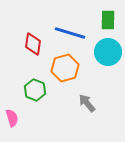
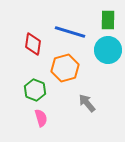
blue line: moved 1 px up
cyan circle: moved 2 px up
pink semicircle: moved 29 px right
